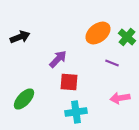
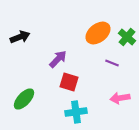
red square: rotated 12 degrees clockwise
